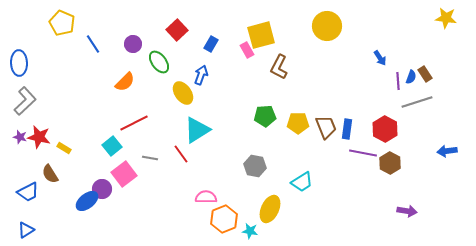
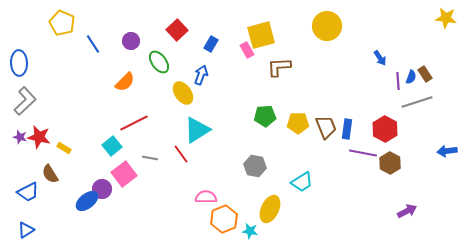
purple circle at (133, 44): moved 2 px left, 3 px up
brown L-shape at (279, 67): rotated 60 degrees clockwise
purple arrow at (407, 211): rotated 36 degrees counterclockwise
